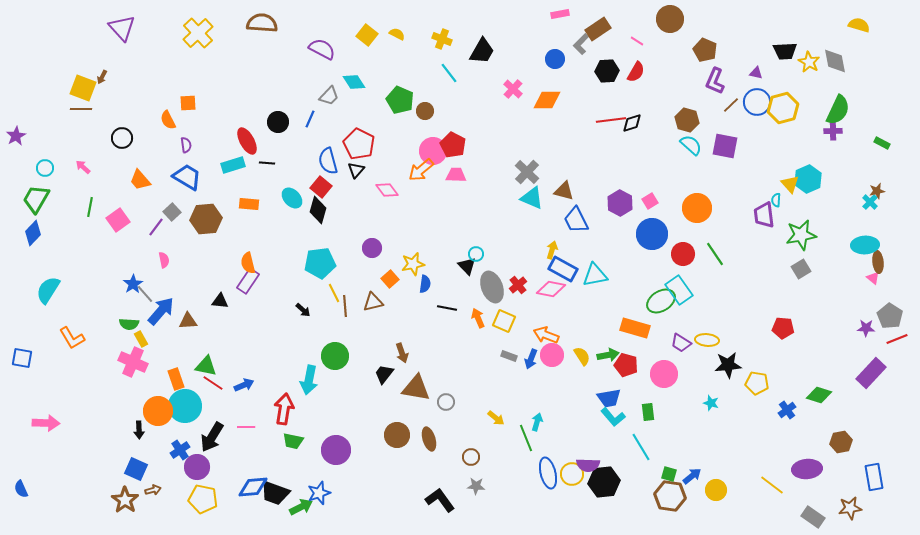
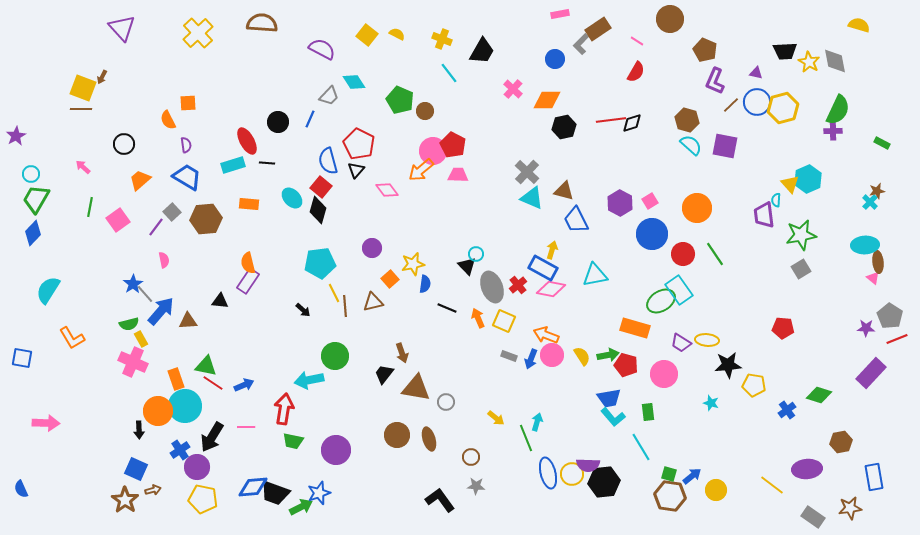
black hexagon at (607, 71): moved 43 px left, 56 px down; rotated 10 degrees counterclockwise
black circle at (122, 138): moved 2 px right, 6 px down
cyan circle at (45, 168): moved 14 px left, 6 px down
pink trapezoid at (456, 175): moved 2 px right
orange trapezoid at (140, 180): rotated 90 degrees clockwise
blue rectangle at (563, 269): moved 20 px left, 1 px up
black line at (447, 308): rotated 12 degrees clockwise
green semicircle at (129, 324): rotated 18 degrees counterclockwise
cyan arrow at (309, 380): rotated 68 degrees clockwise
yellow pentagon at (757, 383): moved 3 px left, 2 px down
